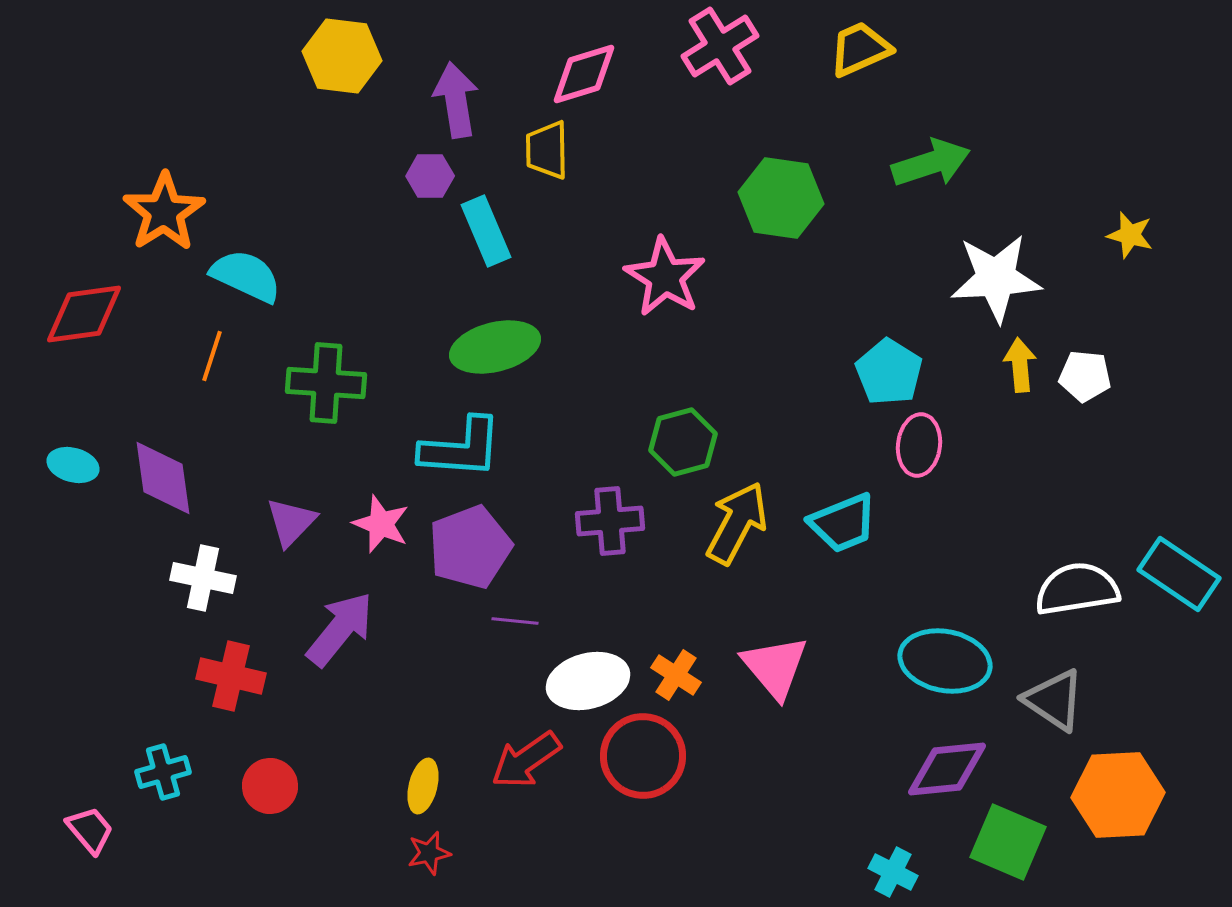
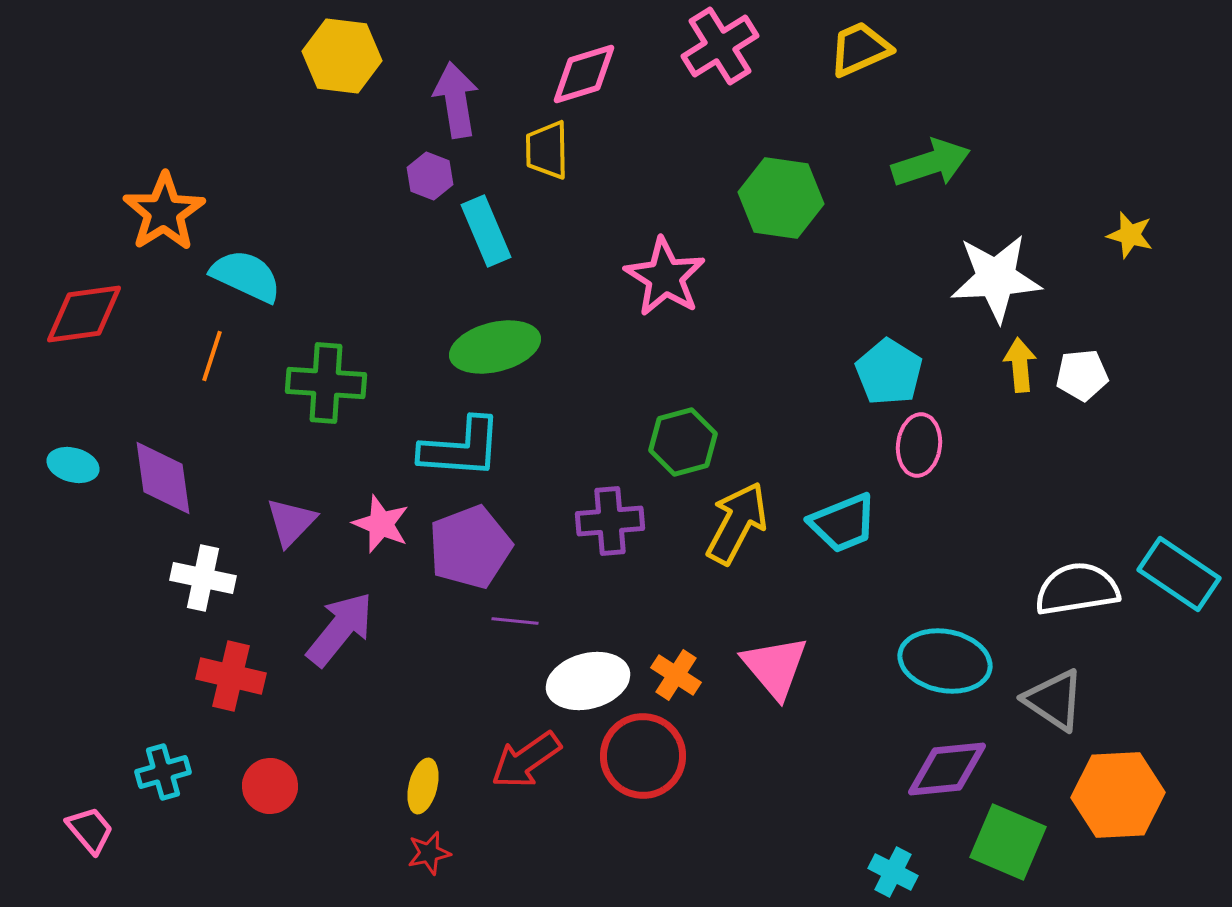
purple hexagon at (430, 176): rotated 21 degrees clockwise
white pentagon at (1085, 376): moved 3 px left, 1 px up; rotated 12 degrees counterclockwise
